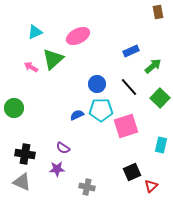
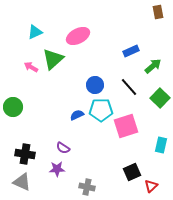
blue circle: moved 2 px left, 1 px down
green circle: moved 1 px left, 1 px up
